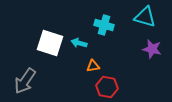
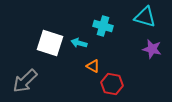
cyan cross: moved 1 px left, 1 px down
orange triangle: rotated 40 degrees clockwise
gray arrow: rotated 12 degrees clockwise
red hexagon: moved 5 px right, 3 px up
